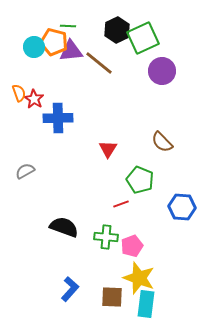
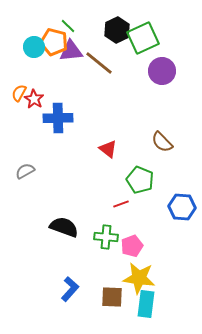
green line: rotated 42 degrees clockwise
orange semicircle: rotated 132 degrees counterclockwise
red triangle: rotated 24 degrees counterclockwise
yellow star: rotated 12 degrees counterclockwise
